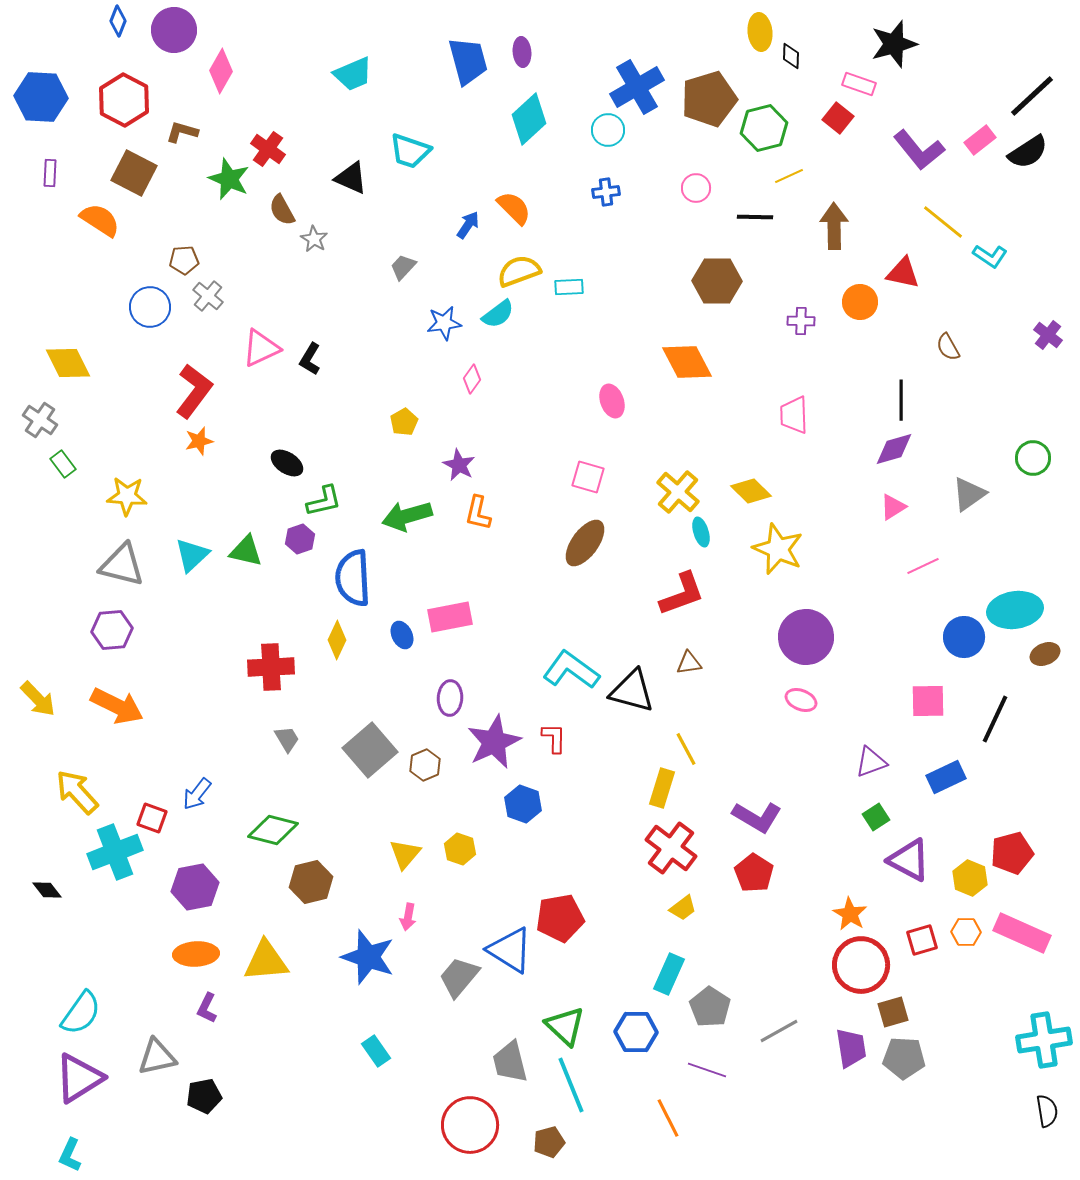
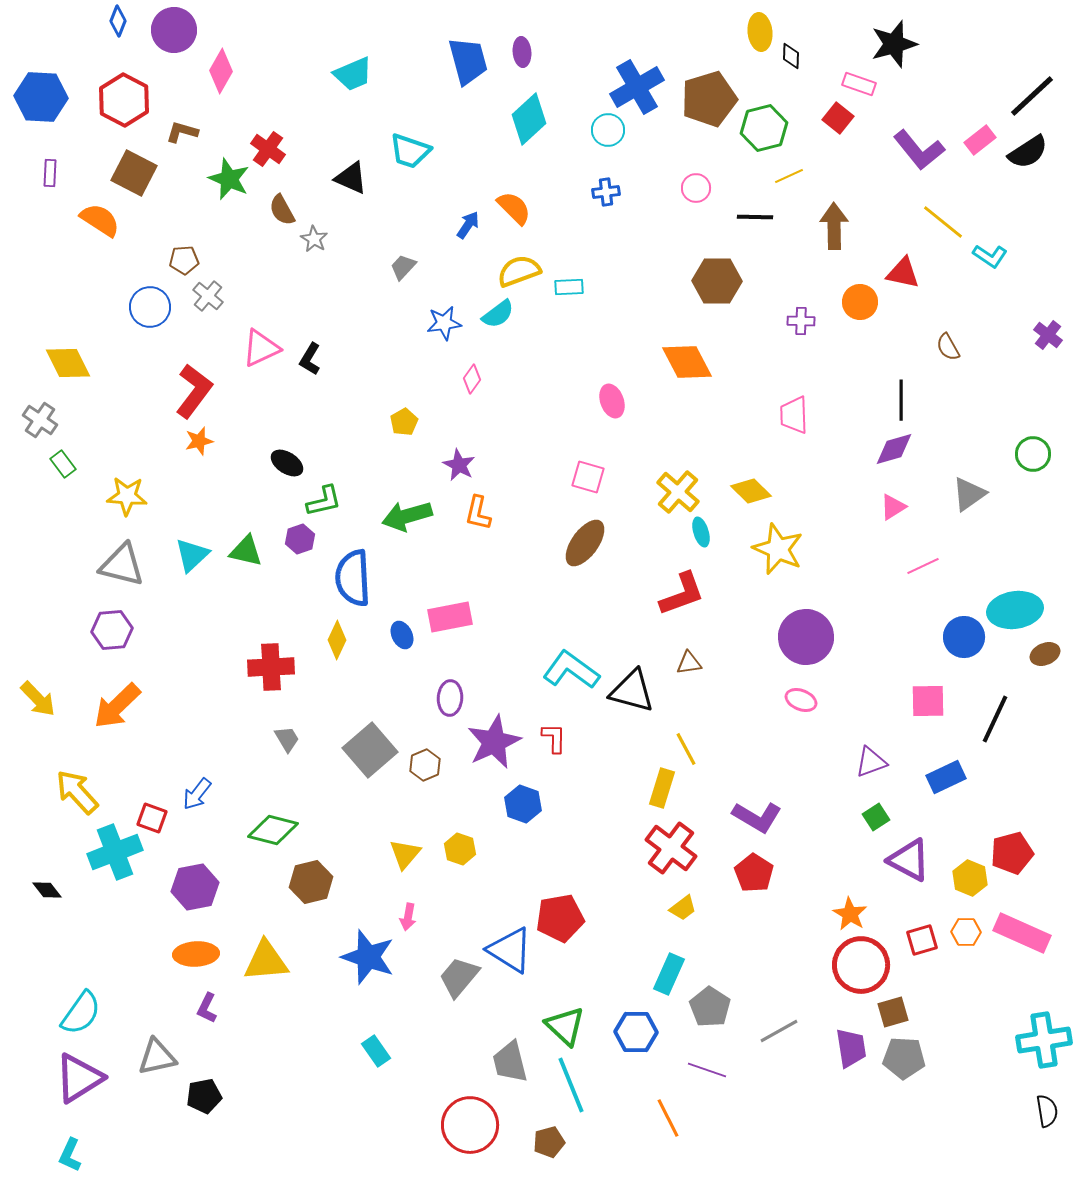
green circle at (1033, 458): moved 4 px up
orange arrow at (117, 706): rotated 110 degrees clockwise
